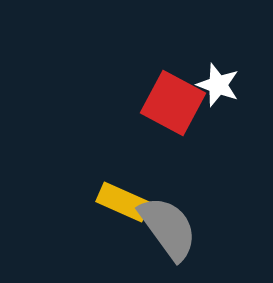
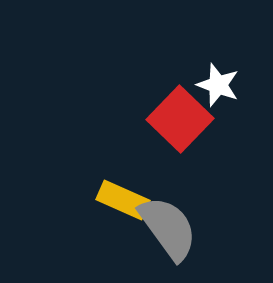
red square: moved 7 px right, 16 px down; rotated 16 degrees clockwise
yellow rectangle: moved 2 px up
